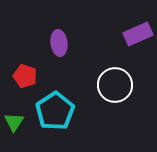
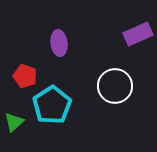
white circle: moved 1 px down
cyan pentagon: moved 3 px left, 6 px up
green triangle: rotated 15 degrees clockwise
